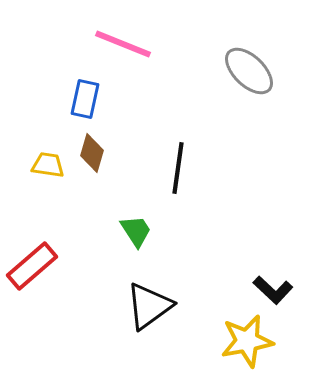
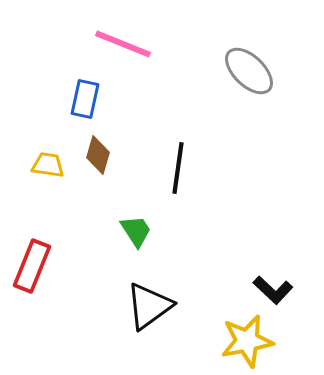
brown diamond: moved 6 px right, 2 px down
red rectangle: rotated 27 degrees counterclockwise
